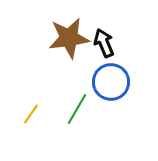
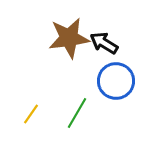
black arrow: rotated 36 degrees counterclockwise
blue circle: moved 5 px right, 1 px up
green line: moved 4 px down
